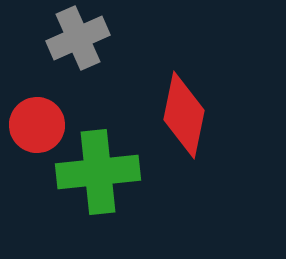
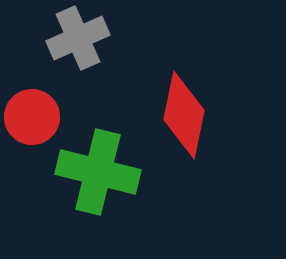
red circle: moved 5 px left, 8 px up
green cross: rotated 20 degrees clockwise
